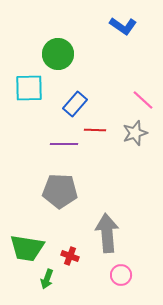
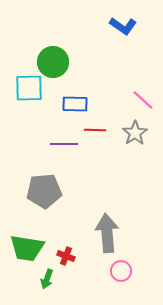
green circle: moved 5 px left, 8 px down
blue rectangle: rotated 50 degrees clockwise
gray star: rotated 15 degrees counterclockwise
gray pentagon: moved 16 px left; rotated 8 degrees counterclockwise
red cross: moved 4 px left
pink circle: moved 4 px up
